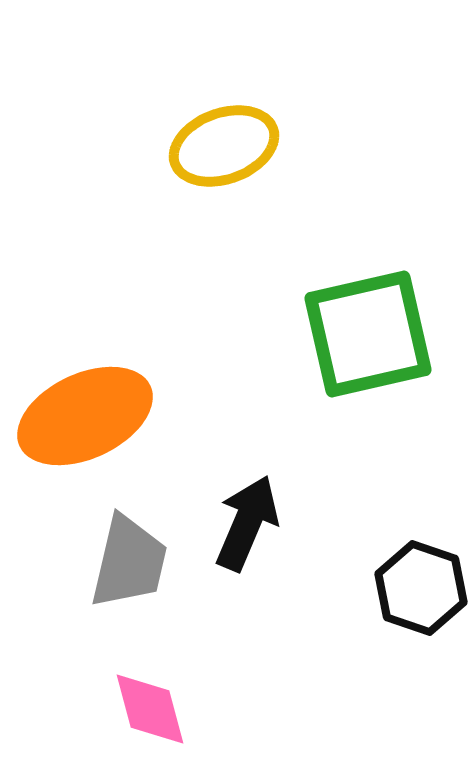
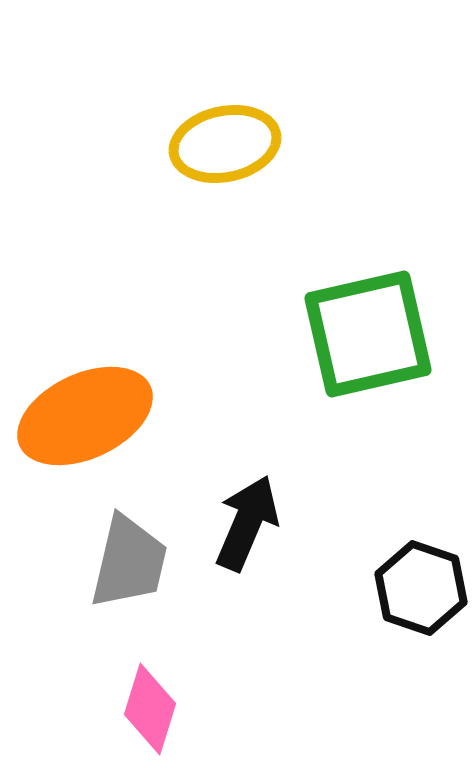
yellow ellipse: moved 1 px right, 2 px up; rotated 8 degrees clockwise
pink diamond: rotated 32 degrees clockwise
